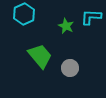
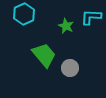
green trapezoid: moved 4 px right, 1 px up
